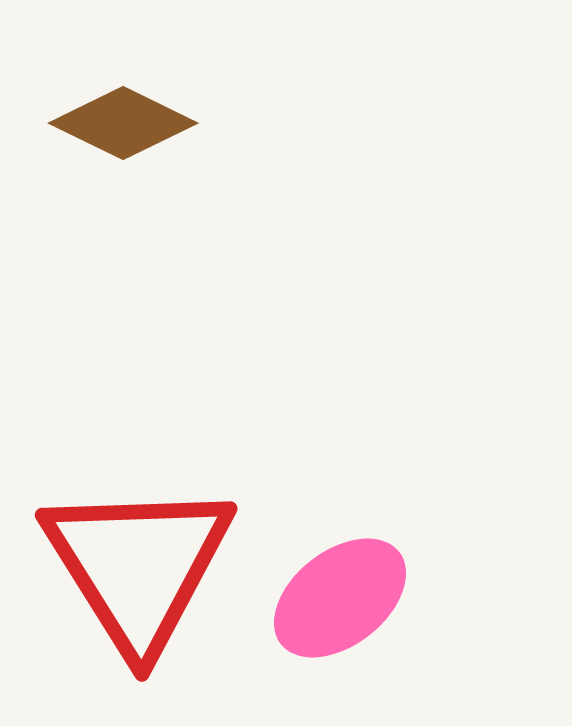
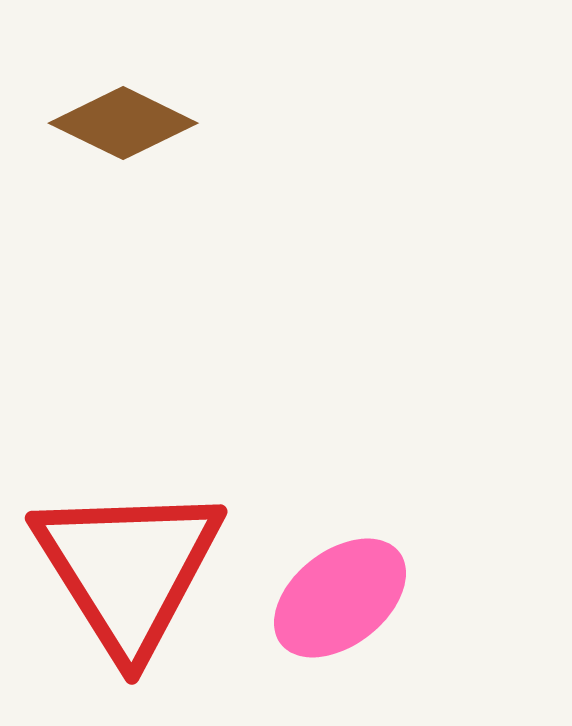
red triangle: moved 10 px left, 3 px down
